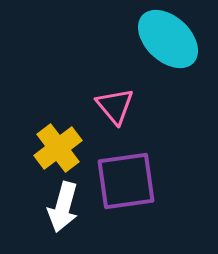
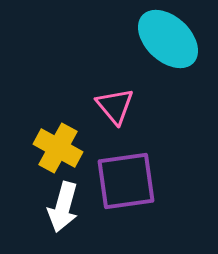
yellow cross: rotated 24 degrees counterclockwise
